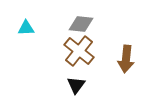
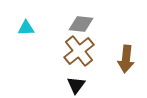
brown cross: rotated 12 degrees clockwise
